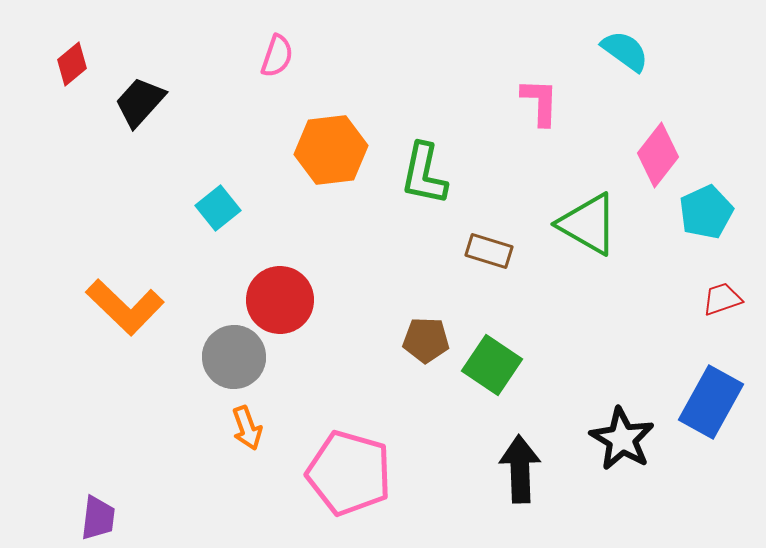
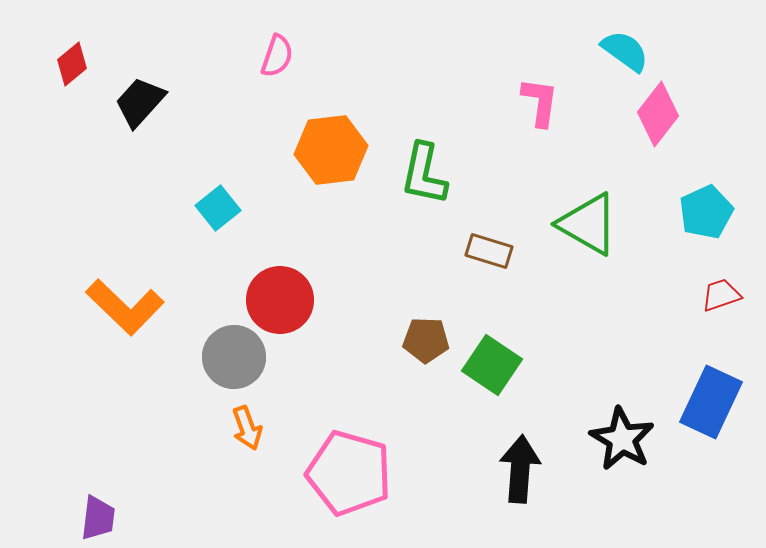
pink L-shape: rotated 6 degrees clockwise
pink diamond: moved 41 px up
red trapezoid: moved 1 px left, 4 px up
blue rectangle: rotated 4 degrees counterclockwise
black arrow: rotated 6 degrees clockwise
